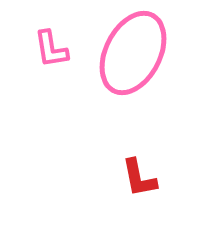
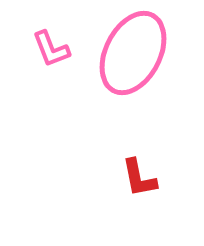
pink L-shape: rotated 12 degrees counterclockwise
